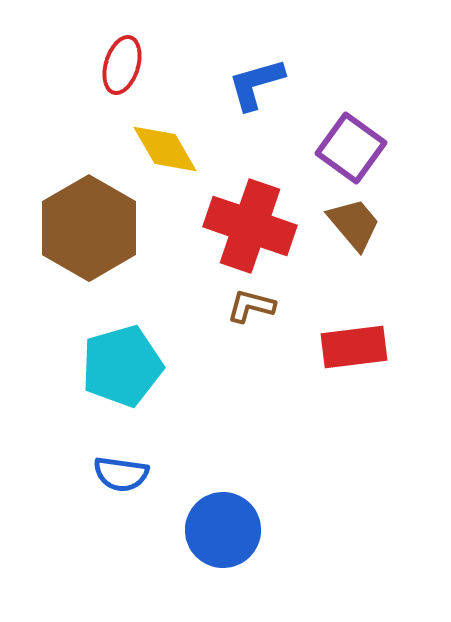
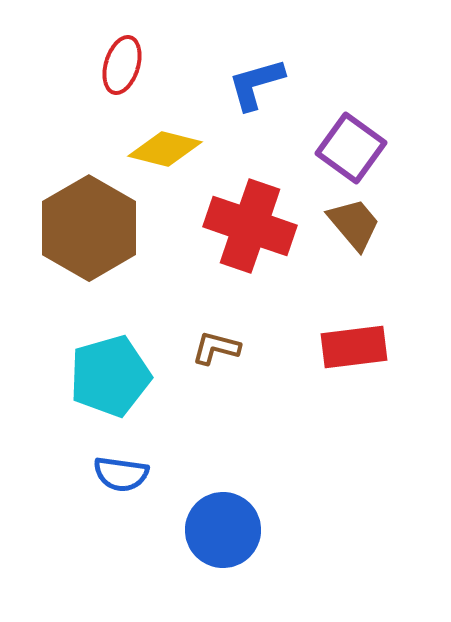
yellow diamond: rotated 46 degrees counterclockwise
brown L-shape: moved 35 px left, 42 px down
cyan pentagon: moved 12 px left, 10 px down
